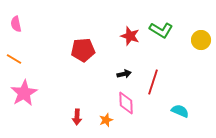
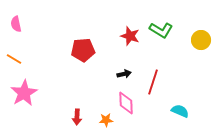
orange star: rotated 16 degrees clockwise
